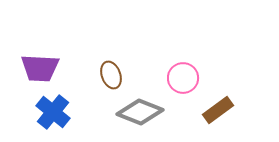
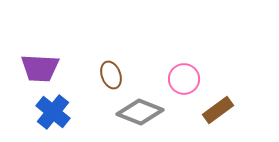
pink circle: moved 1 px right, 1 px down
